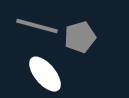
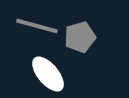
white ellipse: moved 3 px right
